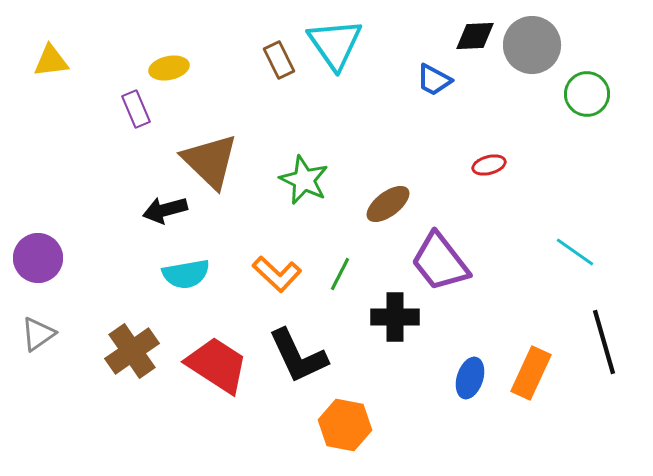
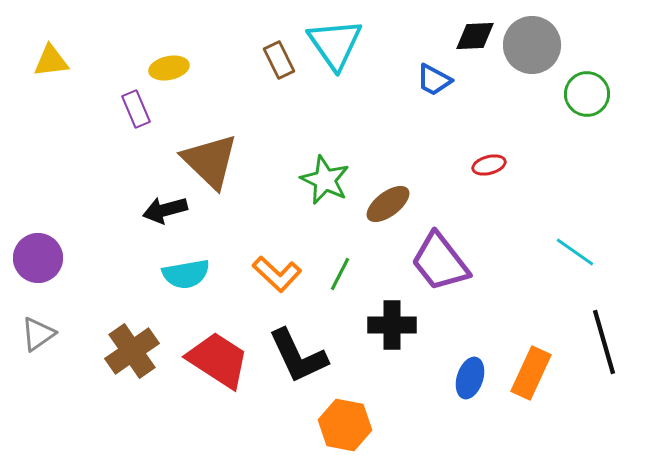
green star: moved 21 px right
black cross: moved 3 px left, 8 px down
red trapezoid: moved 1 px right, 5 px up
